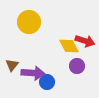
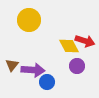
yellow circle: moved 2 px up
purple arrow: moved 3 px up
